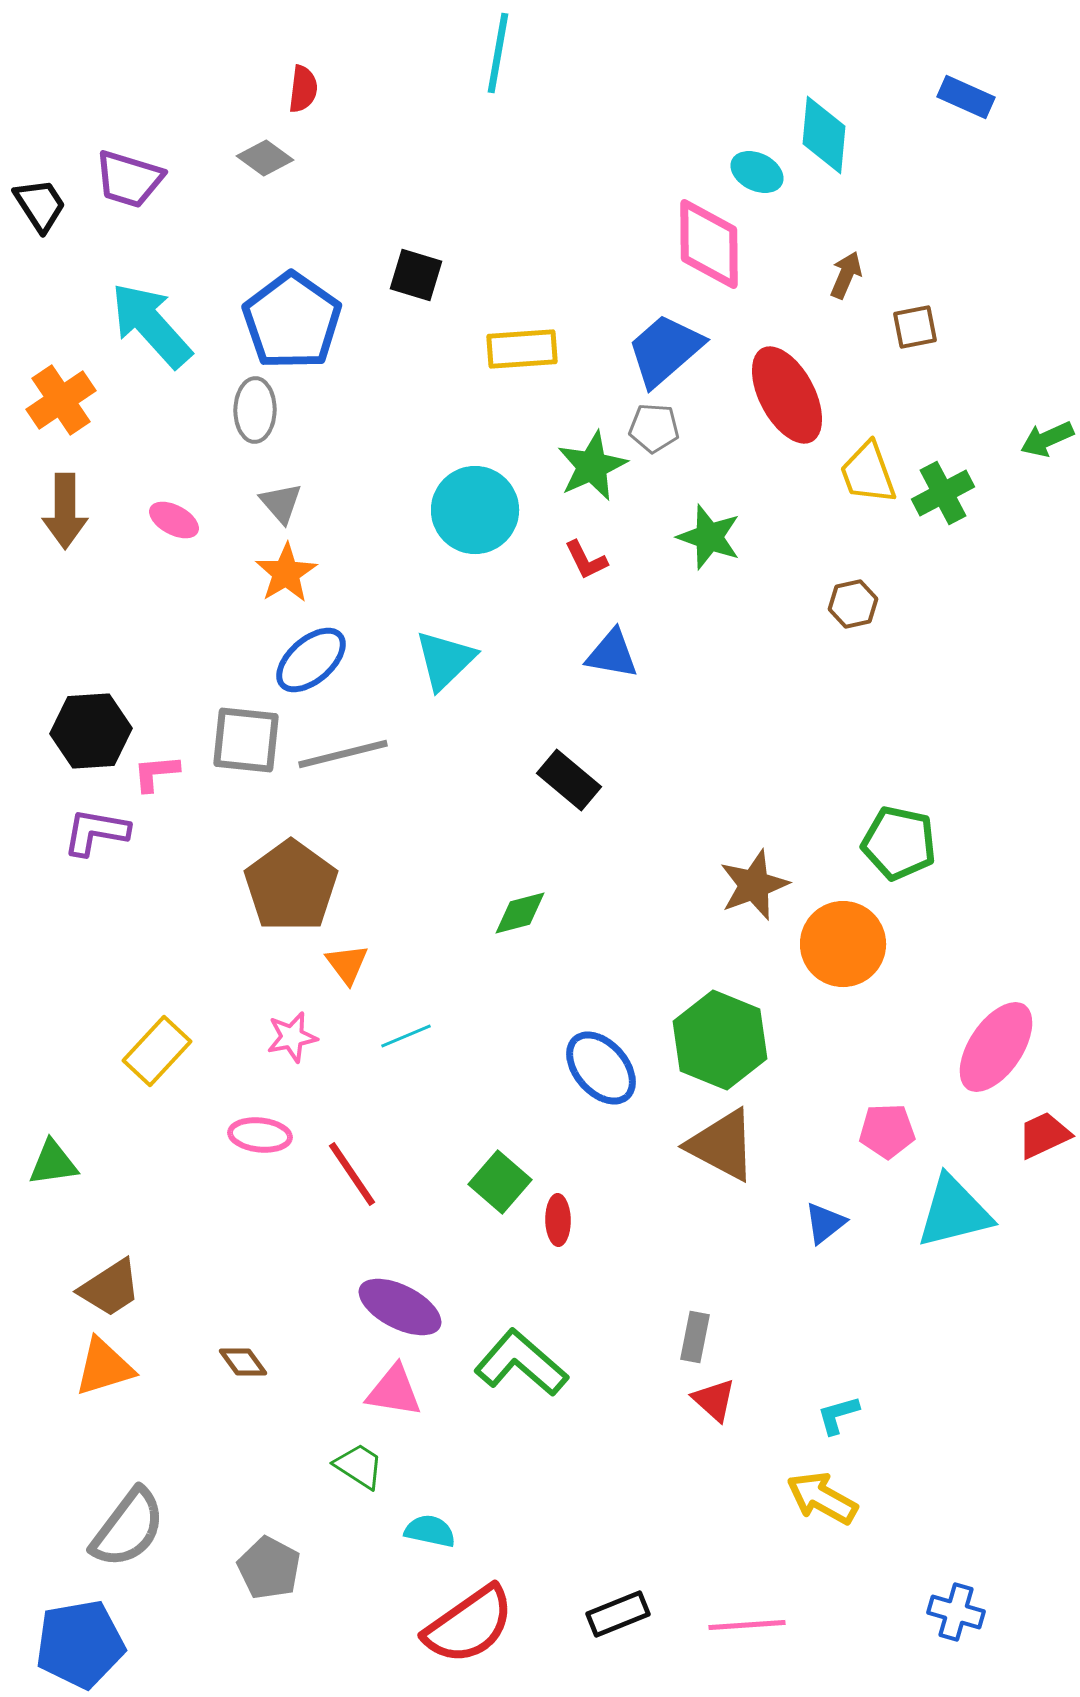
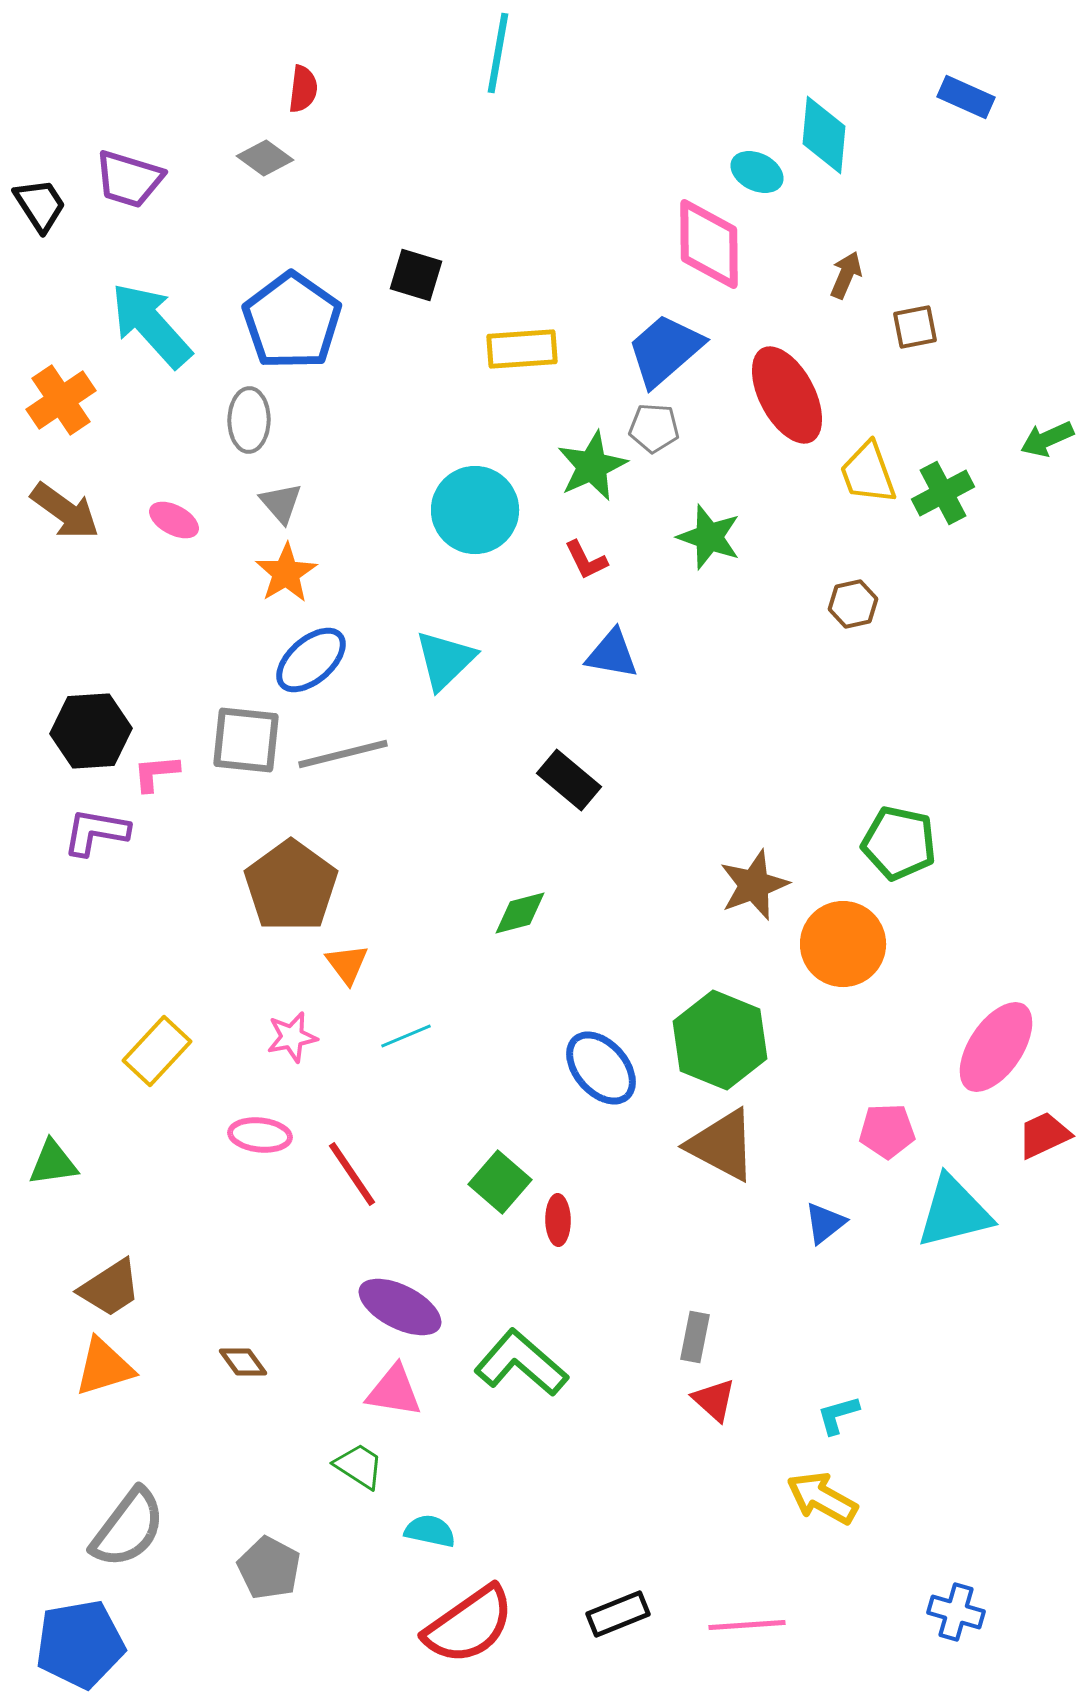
gray ellipse at (255, 410): moved 6 px left, 10 px down
brown arrow at (65, 511): rotated 54 degrees counterclockwise
